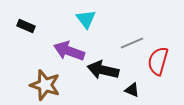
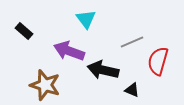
black rectangle: moved 2 px left, 5 px down; rotated 18 degrees clockwise
gray line: moved 1 px up
